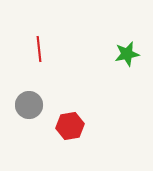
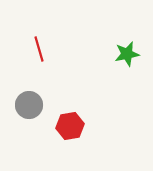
red line: rotated 10 degrees counterclockwise
